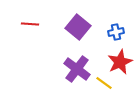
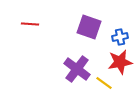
purple square: moved 11 px right; rotated 20 degrees counterclockwise
blue cross: moved 4 px right, 5 px down
red star: rotated 15 degrees clockwise
